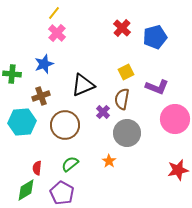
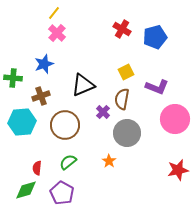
red cross: moved 1 px down; rotated 12 degrees counterclockwise
green cross: moved 1 px right, 4 px down
green semicircle: moved 2 px left, 2 px up
green diamond: rotated 15 degrees clockwise
